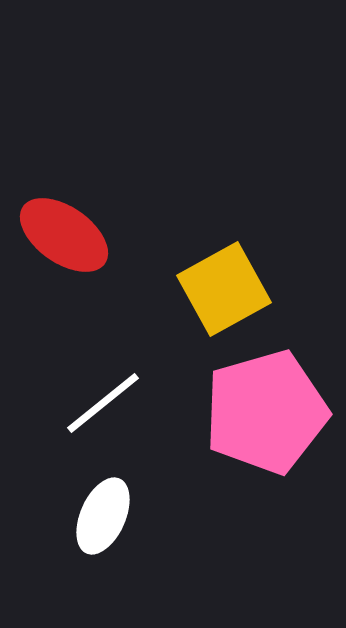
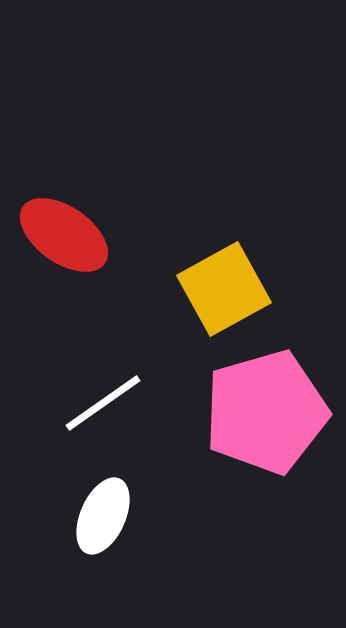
white line: rotated 4 degrees clockwise
